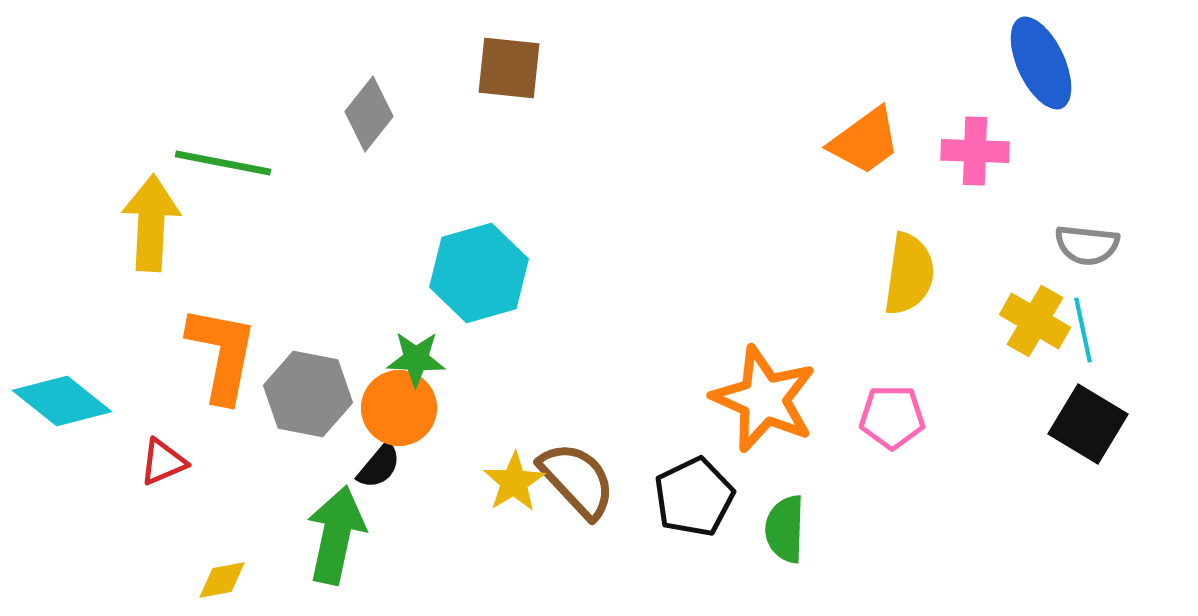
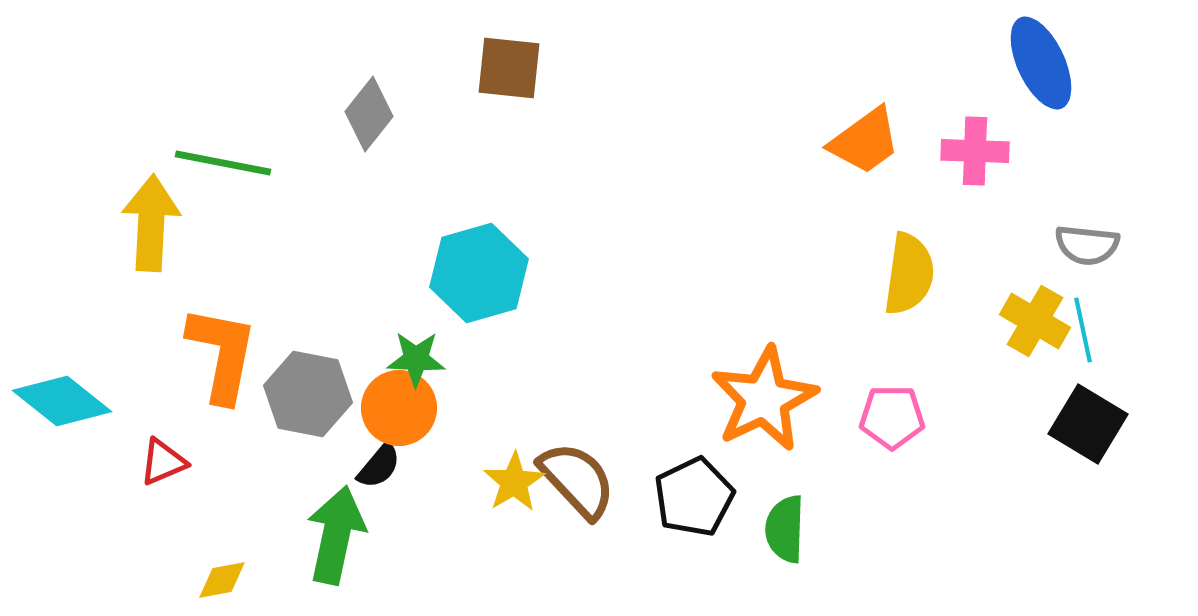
orange star: rotated 22 degrees clockwise
